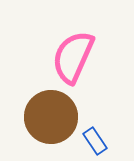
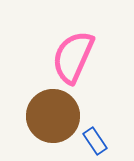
brown circle: moved 2 px right, 1 px up
